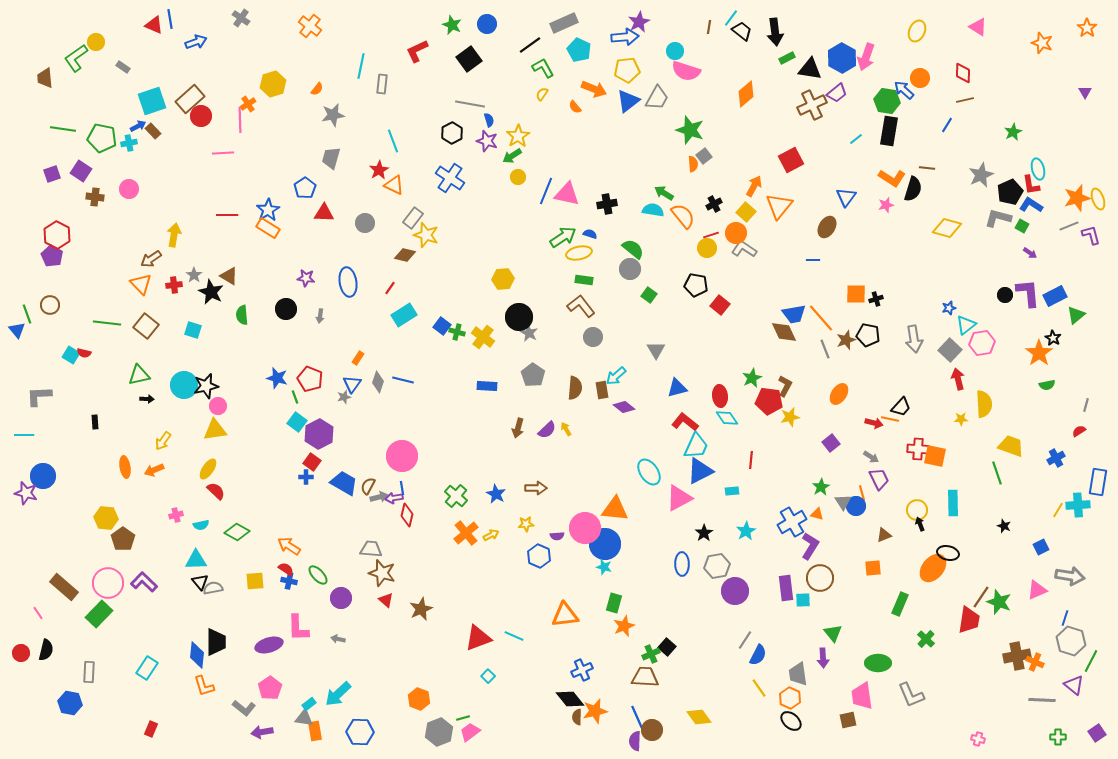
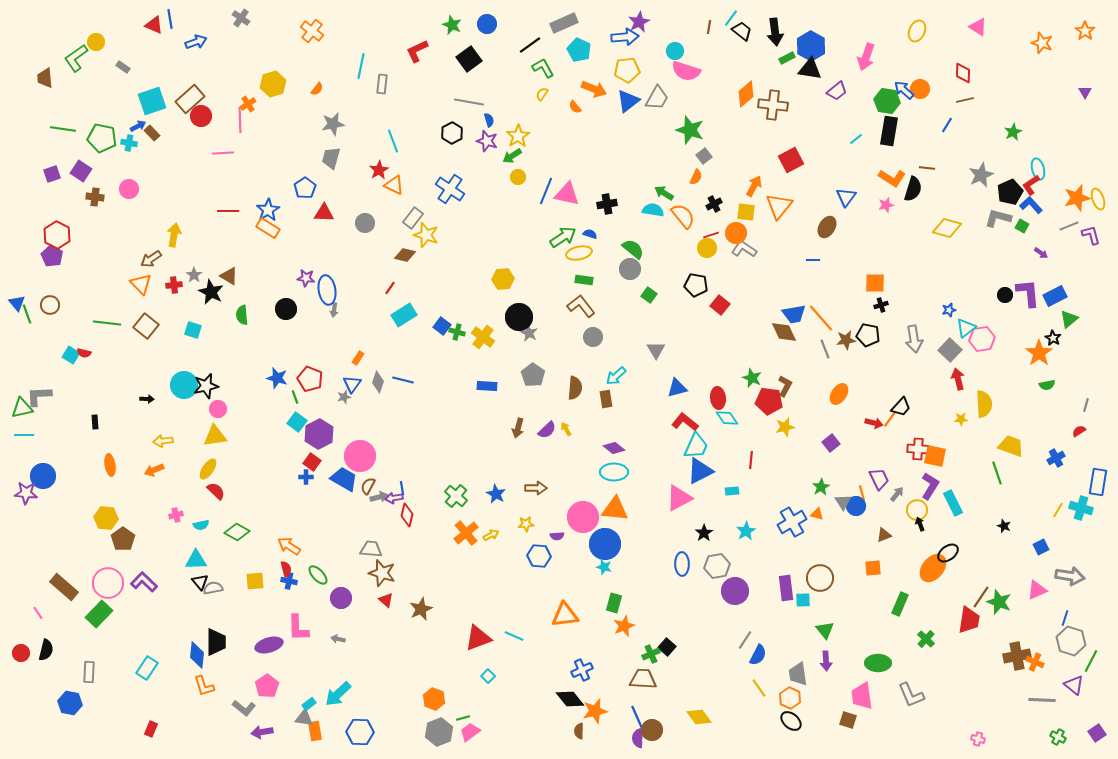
orange cross at (310, 26): moved 2 px right, 5 px down
orange star at (1087, 28): moved 2 px left, 3 px down
blue hexagon at (842, 58): moved 31 px left, 12 px up
orange circle at (920, 78): moved 11 px down
purple trapezoid at (837, 93): moved 2 px up
gray line at (470, 104): moved 1 px left, 2 px up
brown cross at (812, 105): moved 39 px left; rotated 32 degrees clockwise
gray star at (333, 115): moved 9 px down
brown rectangle at (153, 131): moved 1 px left, 2 px down
cyan cross at (129, 143): rotated 21 degrees clockwise
orange semicircle at (693, 164): moved 3 px right, 13 px down; rotated 28 degrees clockwise
blue cross at (450, 178): moved 11 px down
red L-shape at (1031, 185): rotated 65 degrees clockwise
blue L-shape at (1031, 205): rotated 15 degrees clockwise
yellow square at (746, 212): rotated 36 degrees counterclockwise
red line at (227, 215): moved 1 px right, 4 px up
purple arrow at (1030, 253): moved 11 px right
blue ellipse at (348, 282): moved 21 px left, 8 px down
orange square at (856, 294): moved 19 px right, 11 px up
black cross at (876, 299): moved 5 px right, 6 px down
blue star at (949, 308): moved 2 px down
green triangle at (1076, 315): moved 7 px left, 4 px down
gray arrow at (320, 316): moved 14 px right, 6 px up
cyan triangle at (966, 325): moved 3 px down
blue triangle at (17, 330): moved 27 px up
brown star at (846, 340): rotated 12 degrees clockwise
pink hexagon at (982, 343): moved 4 px up
green triangle at (139, 375): moved 117 px left, 33 px down
green star at (752, 378): rotated 24 degrees counterclockwise
brown rectangle at (602, 390): moved 4 px right, 9 px down
red ellipse at (720, 396): moved 2 px left, 2 px down
pink circle at (218, 406): moved 3 px down
purple diamond at (624, 407): moved 10 px left, 41 px down
yellow star at (790, 417): moved 5 px left, 10 px down
orange line at (890, 419): rotated 66 degrees counterclockwise
yellow triangle at (215, 430): moved 6 px down
yellow arrow at (163, 441): rotated 48 degrees clockwise
pink circle at (402, 456): moved 42 px left
gray arrow at (871, 457): moved 26 px right, 37 px down; rotated 84 degrees counterclockwise
orange ellipse at (125, 467): moved 15 px left, 2 px up
cyan ellipse at (649, 472): moved 35 px left; rotated 56 degrees counterclockwise
blue trapezoid at (344, 483): moved 4 px up
purple star at (26, 493): rotated 10 degrees counterclockwise
cyan rectangle at (953, 503): rotated 25 degrees counterclockwise
cyan cross at (1078, 505): moved 3 px right, 3 px down; rotated 20 degrees clockwise
pink circle at (585, 528): moved 2 px left, 11 px up
purple L-shape at (810, 546): moved 120 px right, 60 px up
black ellipse at (948, 553): rotated 50 degrees counterclockwise
blue hexagon at (539, 556): rotated 20 degrees counterclockwise
red semicircle at (286, 569): rotated 42 degrees clockwise
green triangle at (833, 633): moved 8 px left, 3 px up
purple arrow at (823, 658): moved 3 px right, 3 px down
brown trapezoid at (645, 677): moved 2 px left, 2 px down
pink pentagon at (270, 688): moved 3 px left, 2 px up
orange hexagon at (419, 699): moved 15 px right
brown semicircle at (577, 717): moved 2 px right, 14 px down
brown square at (848, 720): rotated 30 degrees clockwise
green cross at (1058, 737): rotated 28 degrees clockwise
purple semicircle at (635, 741): moved 3 px right, 3 px up
